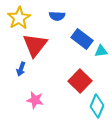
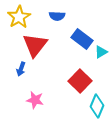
yellow star: moved 1 px up
cyan triangle: moved 1 px down; rotated 24 degrees counterclockwise
